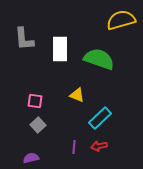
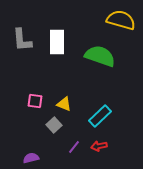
yellow semicircle: rotated 32 degrees clockwise
gray L-shape: moved 2 px left, 1 px down
white rectangle: moved 3 px left, 7 px up
green semicircle: moved 1 px right, 3 px up
yellow triangle: moved 13 px left, 9 px down
cyan rectangle: moved 2 px up
gray square: moved 16 px right
purple line: rotated 32 degrees clockwise
